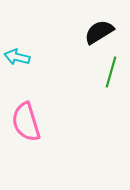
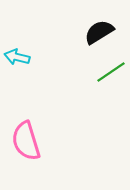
green line: rotated 40 degrees clockwise
pink semicircle: moved 19 px down
